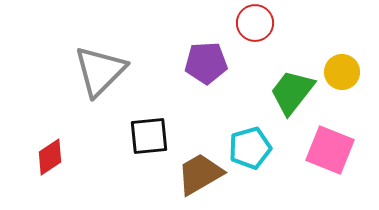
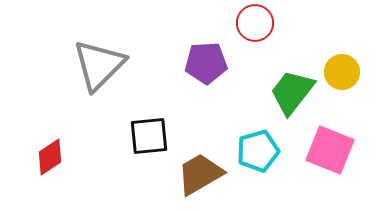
gray triangle: moved 1 px left, 6 px up
cyan pentagon: moved 8 px right, 3 px down
